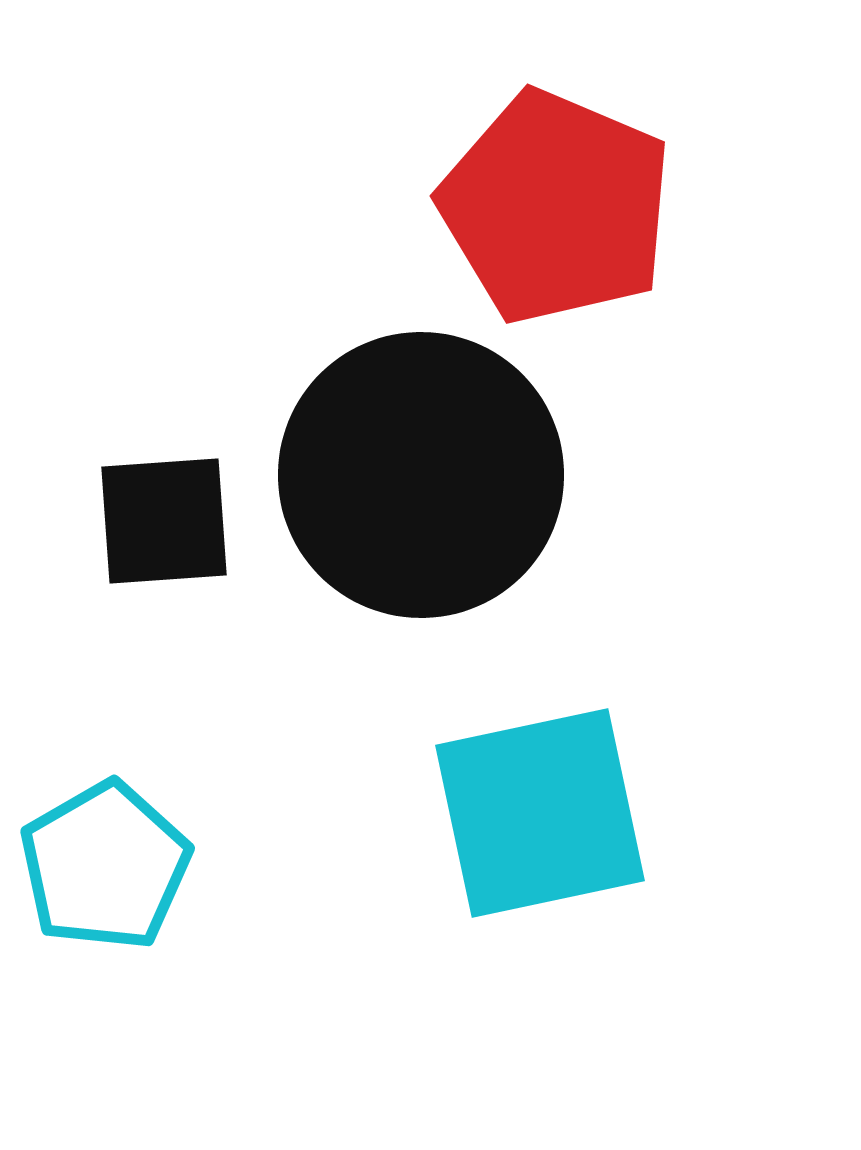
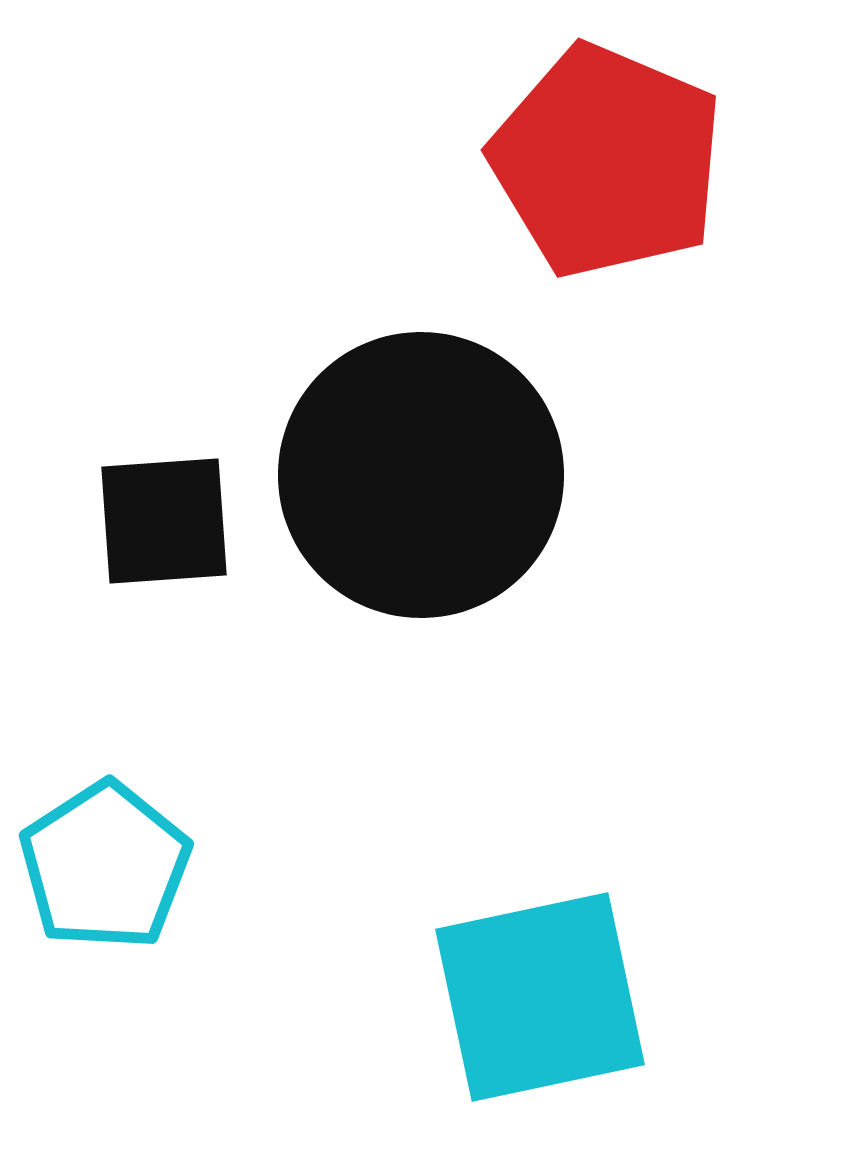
red pentagon: moved 51 px right, 46 px up
cyan square: moved 184 px down
cyan pentagon: rotated 3 degrees counterclockwise
